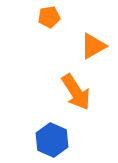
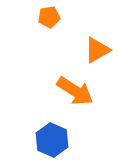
orange triangle: moved 4 px right, 4 px down
orange arrow: moved 1 px left, 1 px up; rotated 24 degrees counterclockwise
